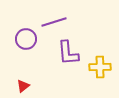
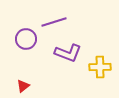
purple L-shape: rotated 64 degrees counterclockwise
